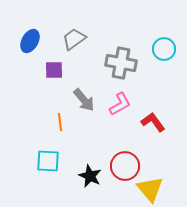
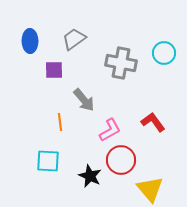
blue ellipse: rotated 30 degrees counterclockwise
cyan circle: moved 4 px down
pink L-shape: moved 10 px left, 26 px down
red circle: moved 4 px left, 6 px up
